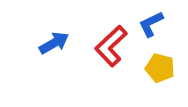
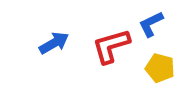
red L-shape: rotated 27 degrees clockwise
